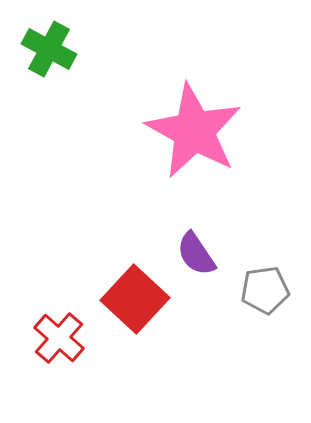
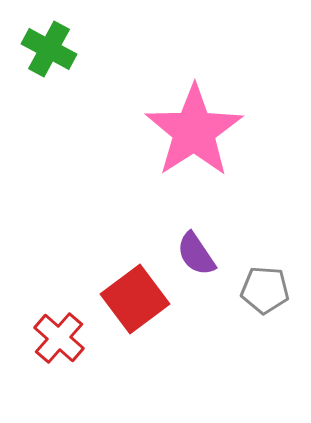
pink star: rotated 10 degrees clockwise
gray pentagon: rotated 12 degrees clockwise
red square: rotated 10 degrees clockwise
